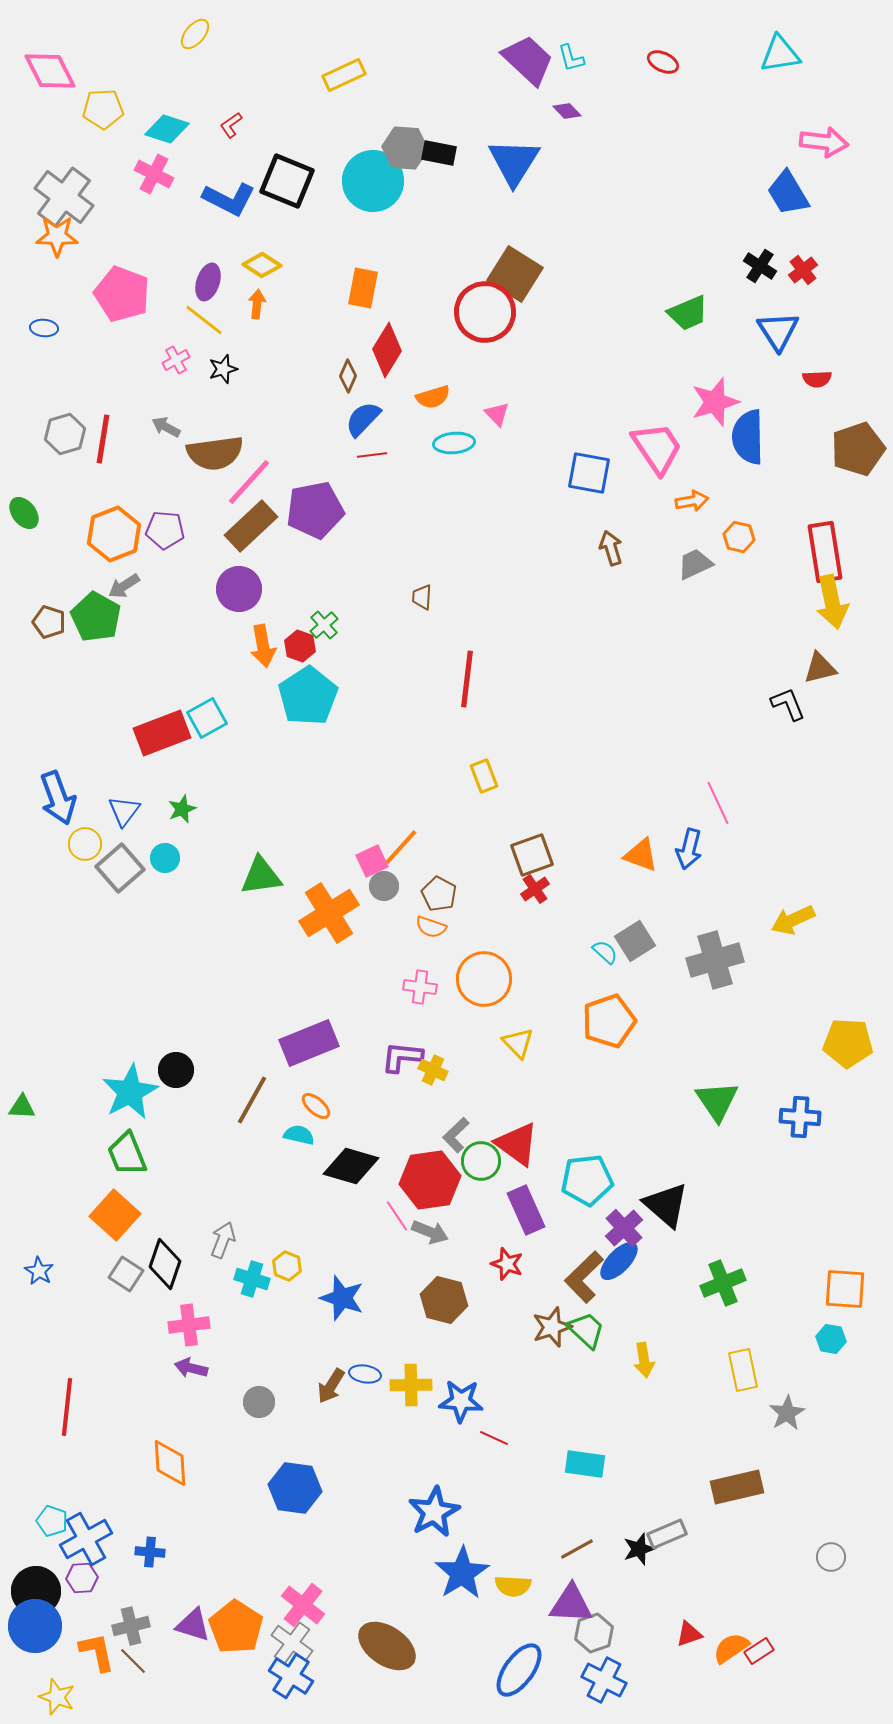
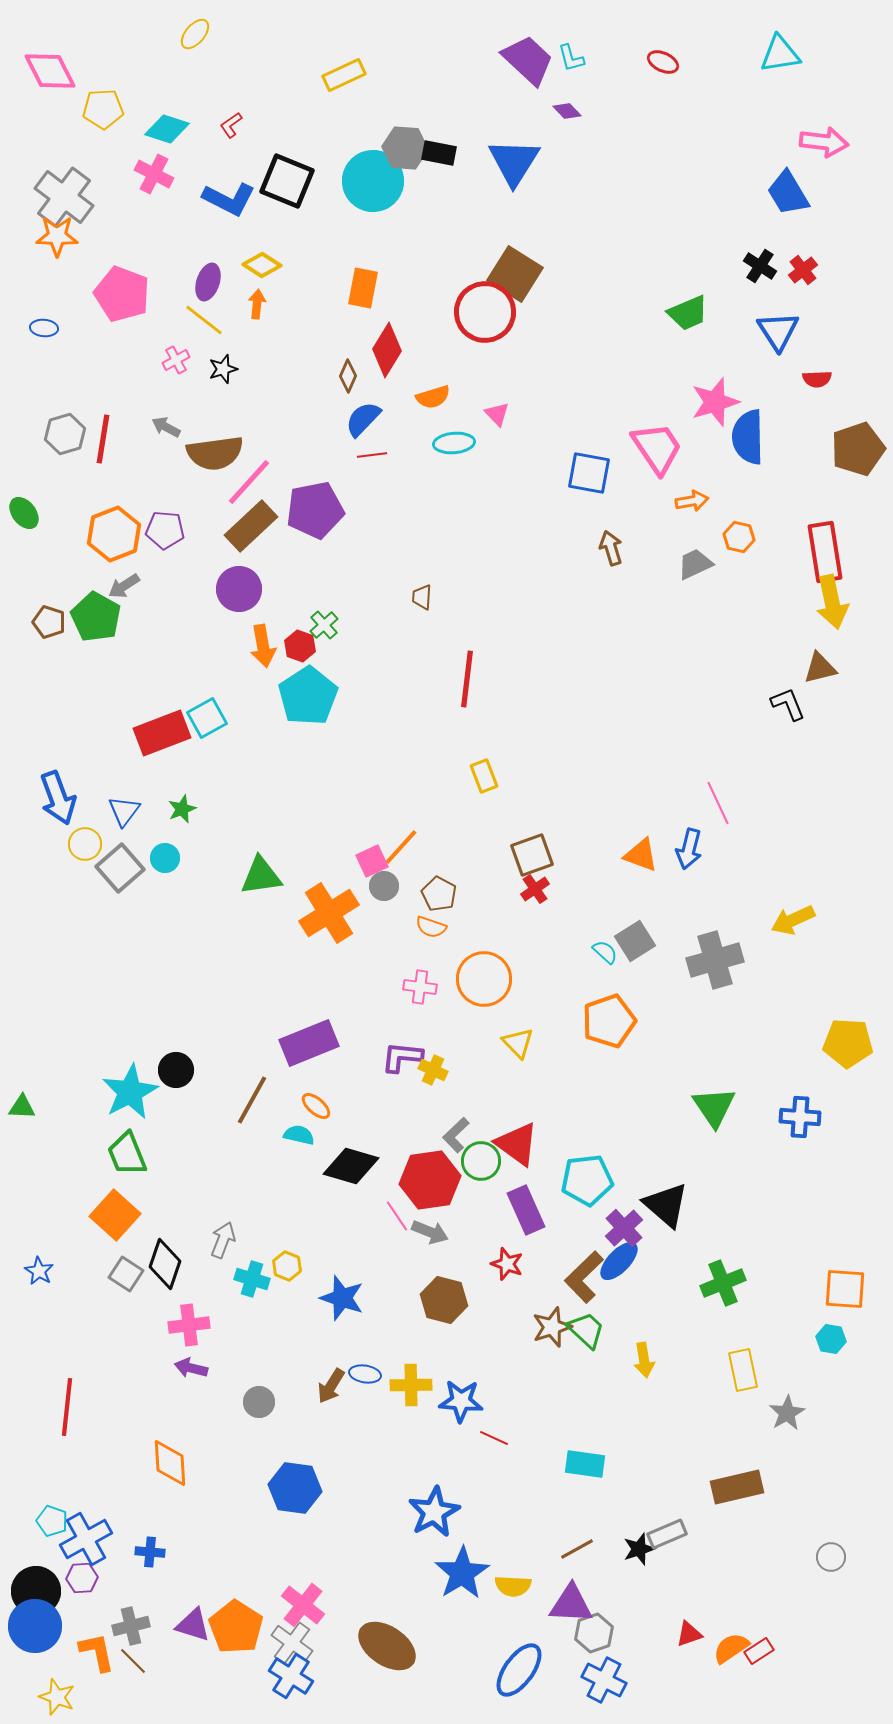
green triangle at (717, 1101): moved 3 px left, 6 px down
